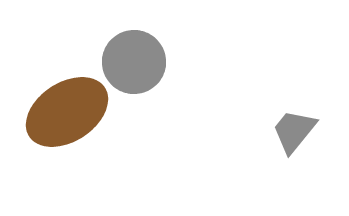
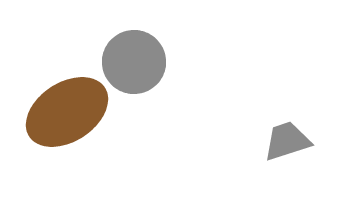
gray trapezoid: moved 7 px left, 10 px down; rotated 33 degrees clockwise
